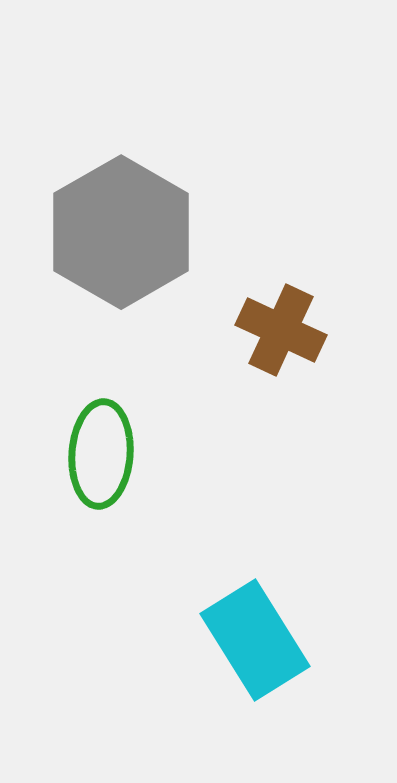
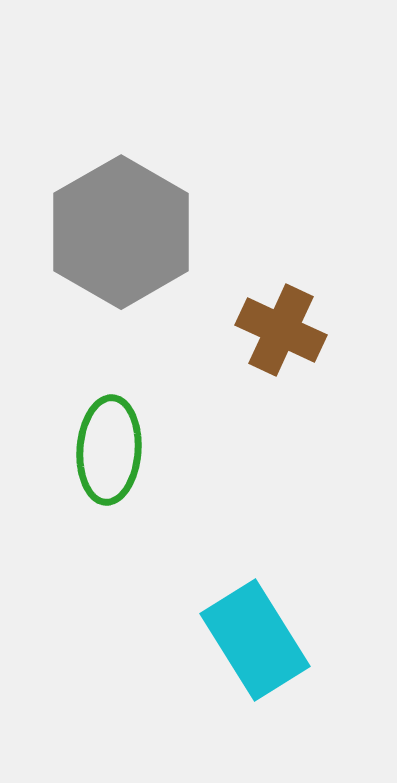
green ellipse: moved 8 px right, 4 px up
